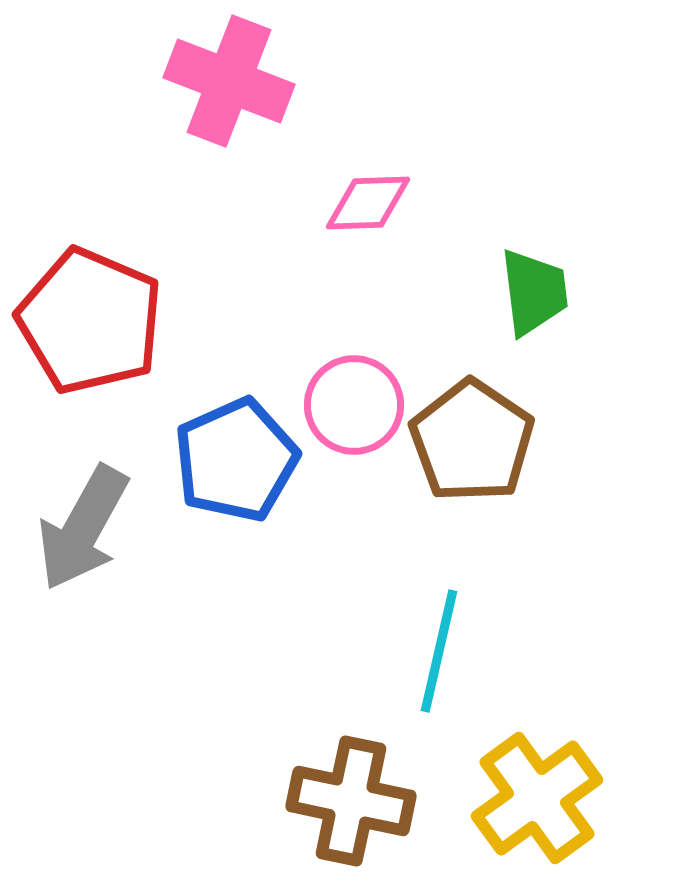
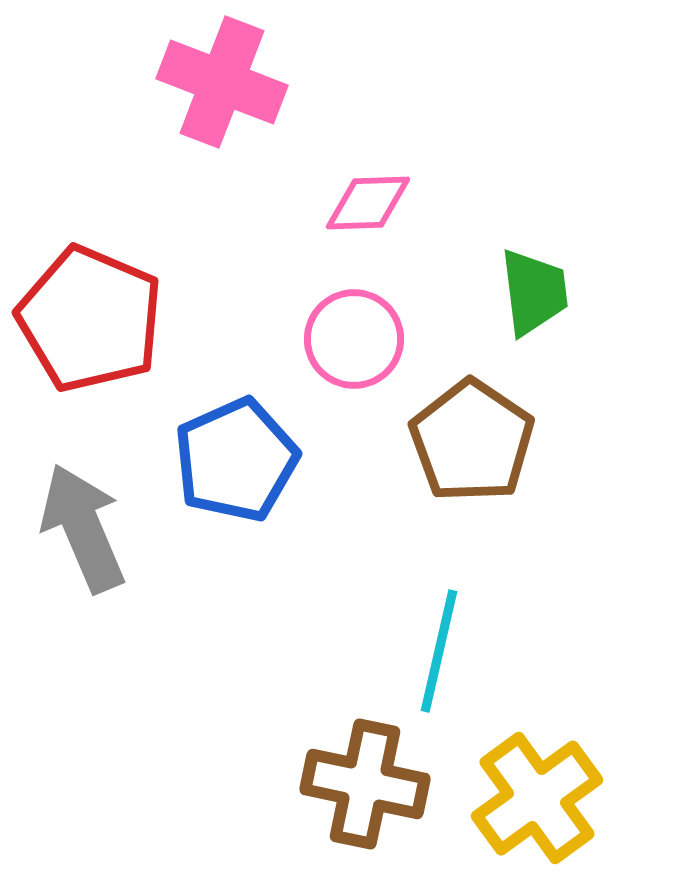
pink cross: moved 7 px left, 1 px down
red pentagon: moved 2 px up
pink circle: moved 66 px up
gray arrow: rotated 128 degrees clockwise
brown cross: moved 14 px right, 17 px up
